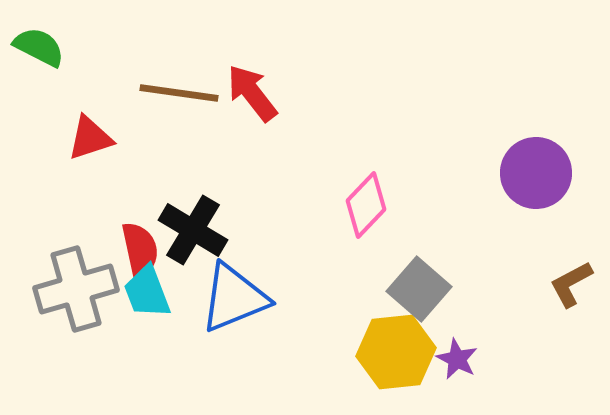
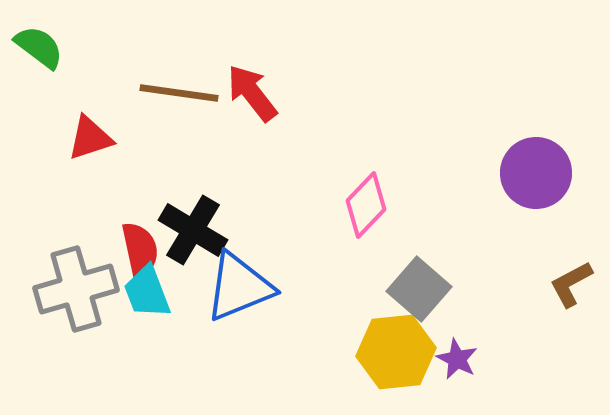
green semicircle: rotated 10 degrees clockwise
blue triangle: moved 5 px right, 11 px up
